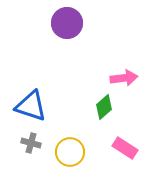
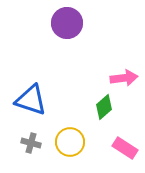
blue triangle: moved 6 px up
yellow circle: moved 10 px up
